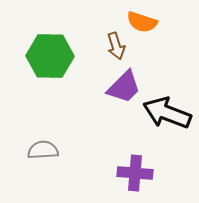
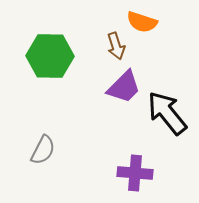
black arrow: rotated 30 degrees clockwise
gray semicircle: rotated 120 degrees clockwise
